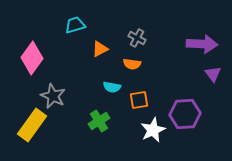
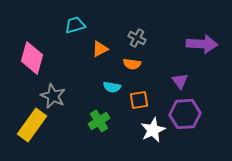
pink diamond: rotated 20 degrees counterclockwise
purple triangle: moved 33 px left, 7 px down
